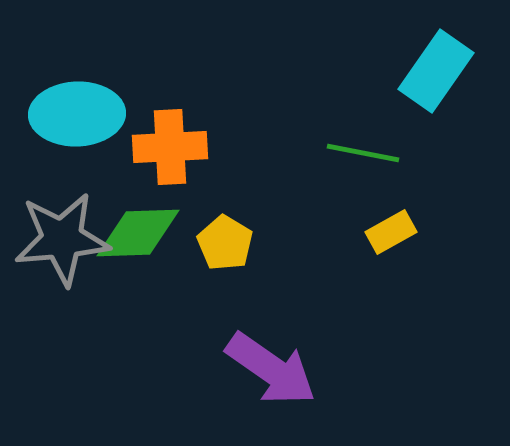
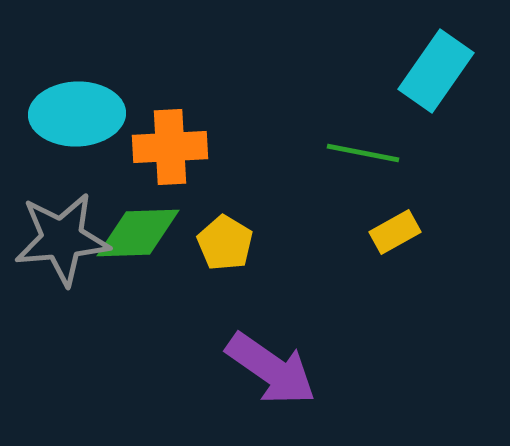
yellow rectangle: moved 4 px right
